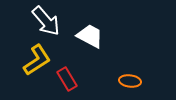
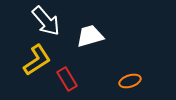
white trapezoid: rotated 44 degrees counterclockwise
orange ellipse: rotated 25 degrees counterclockwise
